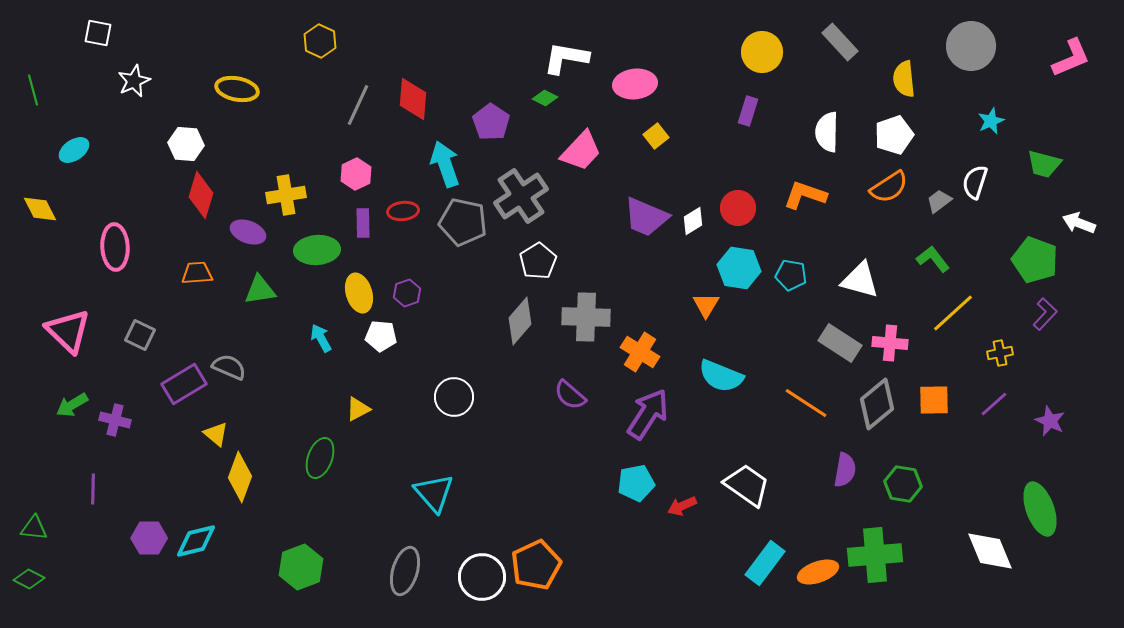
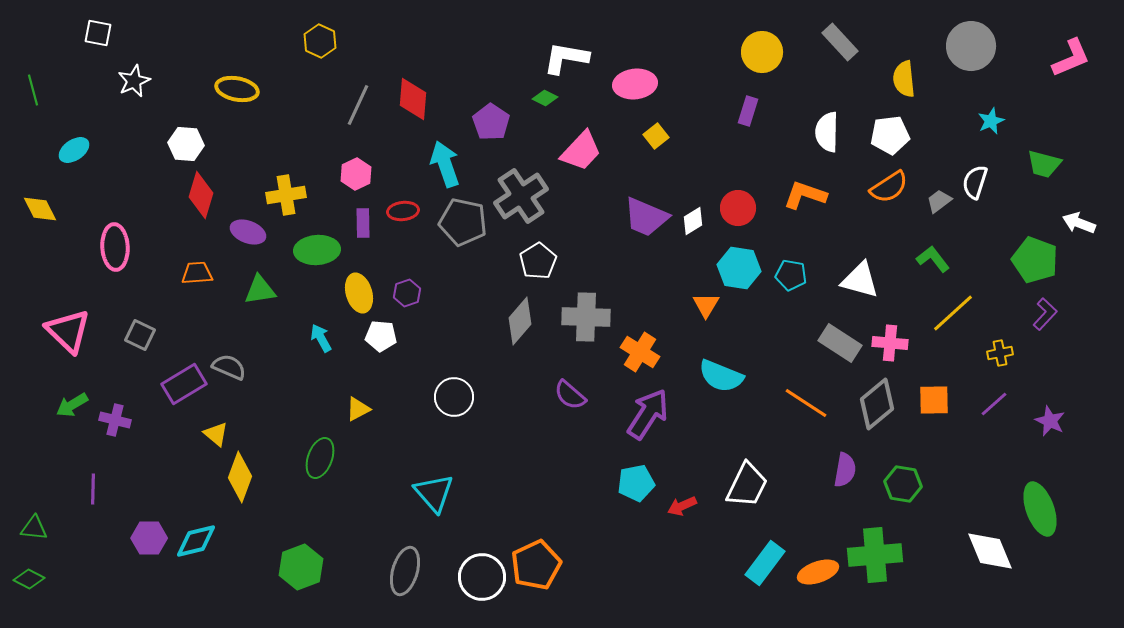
white pentagon at (894, 135): moved 4 px left; rotated 12 degrees clockwise
white trapezoid at (747, 485): rotated 81 degrees clockwise
